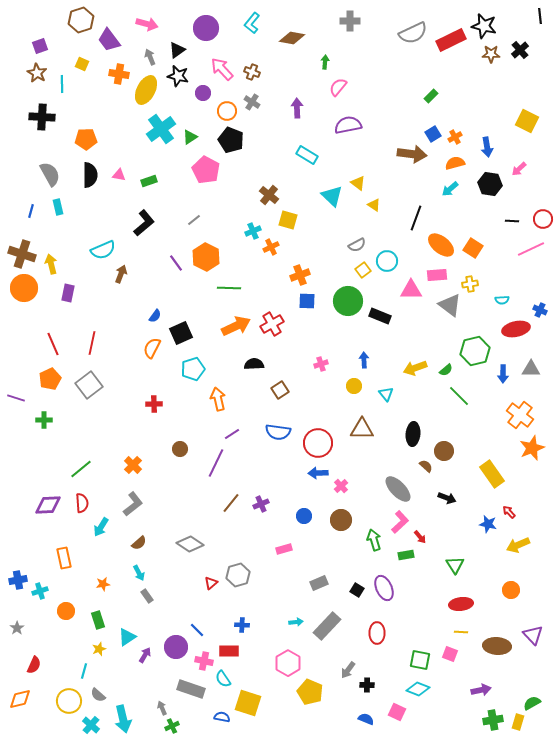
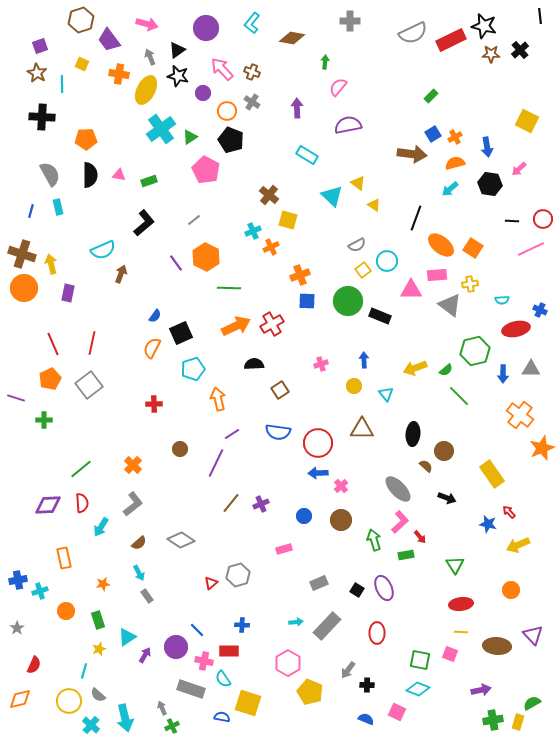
orange star at (532, 448): moved 10 px right
gray diamond at (190, 544): moved 9 px left, 4 px up
cyan arrow at (123, 719): moved 2 px right, 1 px up
